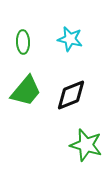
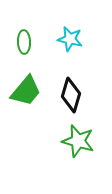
green ellipse: moved 1 px right
black diamond: rotated 52 degrees counterclockwise
green star: moved 8 px left, 4 px up
